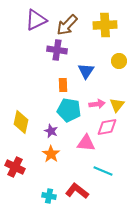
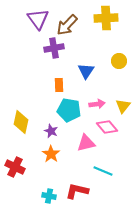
purple triangle: moved 2 px right, 1 px up; rotated 40 degrees counterclockwise
yellow cross: moved 1 px right, 7 px up
purple cross: moved 3 px left, 2 px up; rotated 18 degrees counterclockwise
orange rectangle: moved 4 px left
yellow triangle: moved 6 px right, 1 px down
pink diamond: rotated 60 degrees clockwise
pink triangle: rotated 18 degrees counterclockwise
red L-shape: rotated 25 degrees counterclockwise
